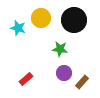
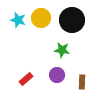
black circle: moved 2 px left
cyan star: moved 8 px up
green star: moved 2 px right, 1 px down
purple circle: moved 7 px left, 2 px down
brown rectangle: rotated 40 degrees counterclockwise
